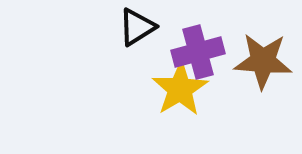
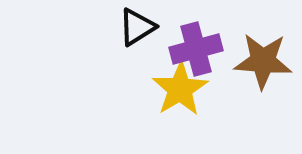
purple cross: moved 2 px left, 3 px up
